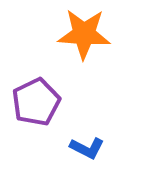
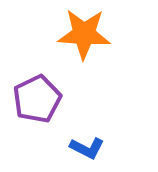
purple pentagon: moved 1 px right, 3 px up
